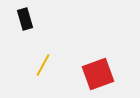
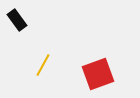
black rectangle: moved 8 px left, 1 px down; rotated 20 degrees counterclockwise
